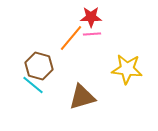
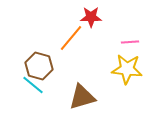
pink line: moved 38 px right, 8 px down
